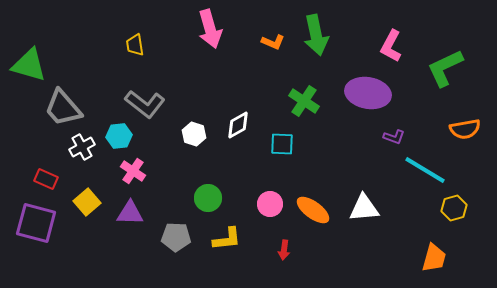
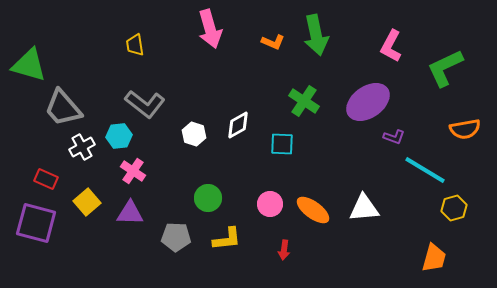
purple ellipse: moved 9 px down; rotated 45 degrees counterclockwise
